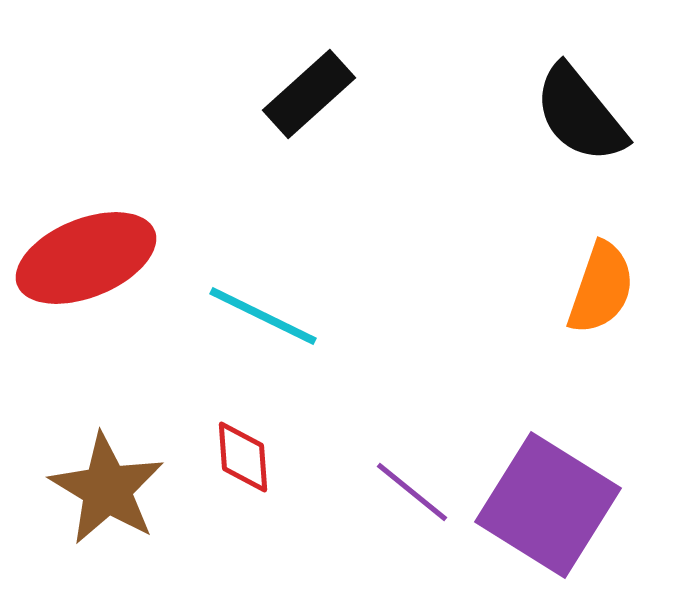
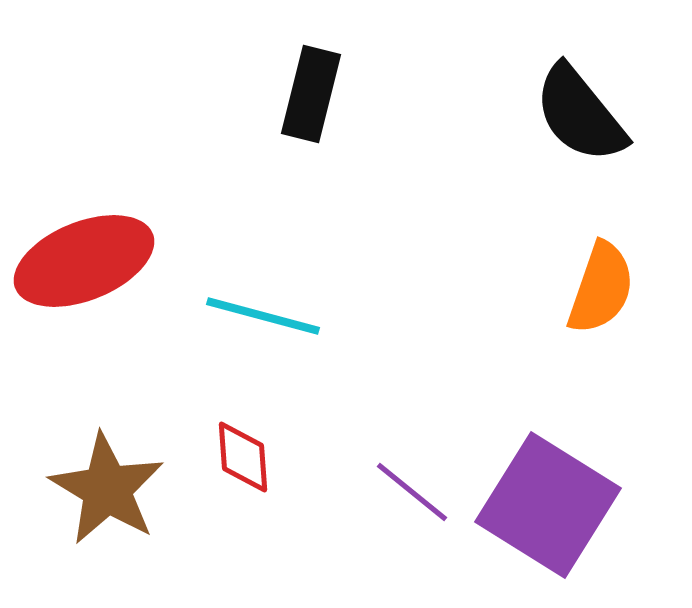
black rectangle: moved 2 px right; rotated 34 degrees counterclockwise
red ellipse: moved 2 px left, 3 px down
cyan line: rotated 11 degrees counterclockwise
